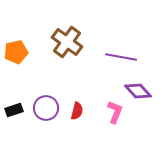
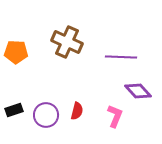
brown cross: rotated 12 degrees counterclockwise
orange pentagon: rotated 15 degrees clockwise
purple line: rotated 8 degrees counterclockwise
purple circle: moved 7 px down
pink L-shape: moved 4 px down
